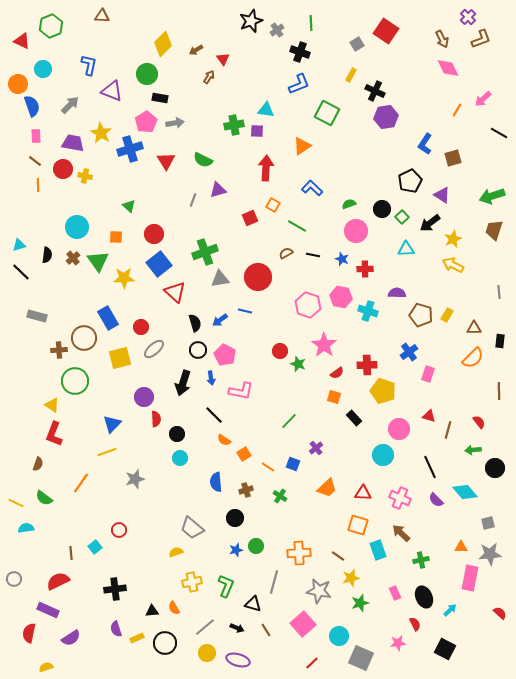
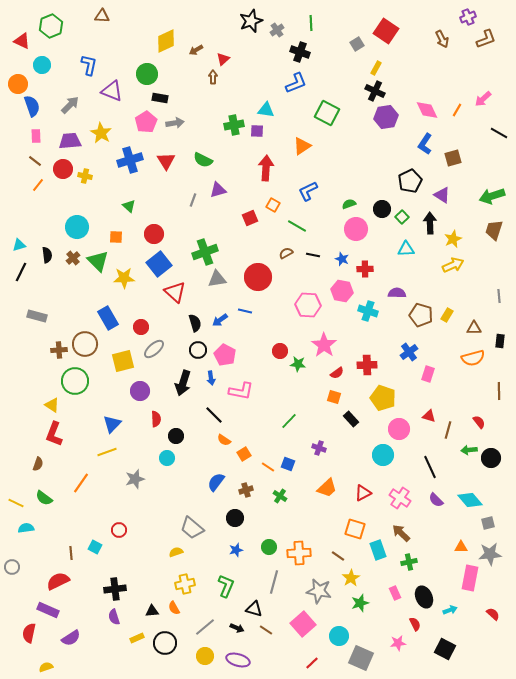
purple cross at (468, 17): rotated 21 degrees clockwise
brown L-shape at (481, 39): moved 5 px right
yellow diamond at (163, 44): moved 3 px right, 3 px up; rotated 20 degrees clockwise
red triangle at (223, 59): rotated 24 degrees clockwise
pink diamond at (448, 68): moved 21 px left, 42 px down
cyan circle at (43, 69): moved 1 px left, 4 px up
yellow rectangle at (351, 75): moved 25 px right, 7 px up
brown arrow at (209, 77): moved 4 px right; rotated 32 degrees counterclockwise
blue L-shape at (299, 84): moved 3 px left, 1 px up
purple trapezoid at (73, 143): moved 3 px left, 2 px up; rotated 15 degrees counterclockwise
blue cross at (130, 149): moved 11 px down
orange line at (38, 185): rotated 40 degrees clockwise
blue L-shape at (312, 188): moved 4 px left, 3 px down; rotated 70 degrees counterclockwise
black arrow at (430, 223): rotated 125 degrees clockwise
pink circle at (356, 231): moved 2 px up
black semicircle at (47, 255): rotated 14 degrees counterclockwise
green triangle at (98, 261): rotated 10 degrees counterclockwise
yellow arrow at (453, 265): rotated 130 degrees clockwise
black line at (21, 272): rotated 72 degrees clockwise
gray triangle at (220, 279): moved 3 px left
gray line at (499, 292): moved 4 px down
pink hexagon at (341, 297): moved 1 px right, 6 px up
pink hexagon at (308, 305): rotated 15 degrees counterclockwise
brown circle at (84, 338): moved 1 px right, 6 px down
yellow square at (120, 358): moved 3 px right, 3 px down
orange semicircle at (473, 358): rotated 30 degrees clockwise
green star at (298, 364): rotated 14 degrees counterclockwise
yellow pentagon at (383, 391): moved 7 px down
purple circle at (144, 397): moved 4 px left, 6 px up
black rectangle at (354, 418): moved 3 px left, 1 px down
black circle at (177, 434): moved 1 px left, 2 px down
purple cross at (316, 448): moved 3 px right; rotated 32 degrees counterclockwise
green arrow at (473, 450): moved 4 px left
cyan circle at (180, 458): moved 13 px left
blue square at (293, 464): moved 5 px left
black circle at (495, 468): moved 4 px left, 10 px up
blue semicircle at (216, 482): rotated 42 degrees clockwise
cyan diamond at (465, 492): moved 5 px right, 8 px down
red triangle at (363, 493): rotated 30 degrees counterclockwise
pink cross at (400, 498): rotated 10 degrees clockwise
orange square at (358, 525): moved 3 px left, 4 px down
green circle at (256, 546): moved 13 px right, 1 px down
cyan square at (95, 547): rotated 24 degrees counterclockwise
green cross at (421, 560): moved 12 px left, 2 px down
yellow star at (351, 578): rotated 18 degrees counterclockwise
gray circle at (14, 579): moved 2 px left, 12 px up
yellow cross at (192, 582): moved 7 px left, 2 px down
black triangle at (253, 604): moved 1 px right, 5 px down
cyan arrow at (450, 610): rotated 24 degrees clockwise
red semicircle at (500, 613): moved 7 px left, 1 px down
purple semicircle at (116, 629): moved 2 px left, 12 px up
brown line at (266, 630): rotated 24 degrees counterclockwise
yellow circle at (207, 653): moved 2 px left, 3 px down
